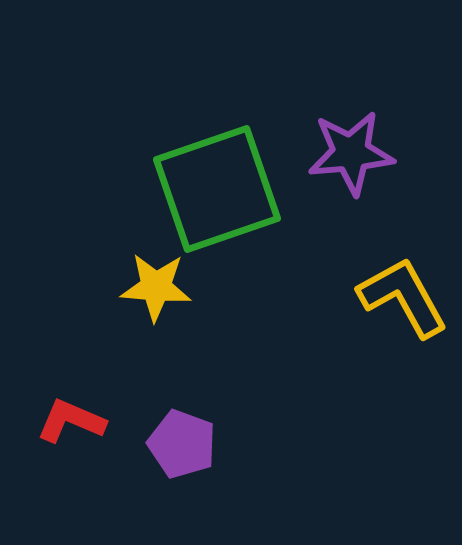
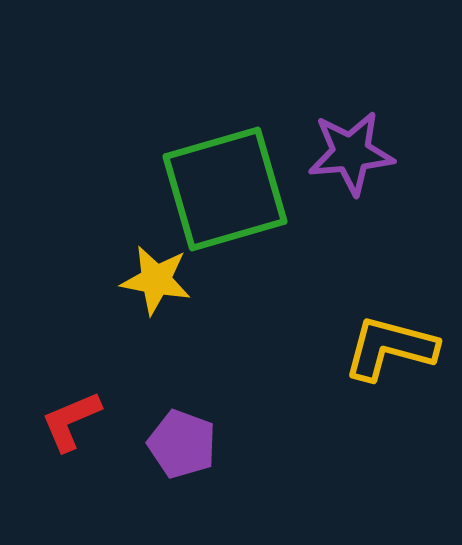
green square: moved 8 px right; rotated 3 degrees clockwise
yellow star: moved 7 px up; rotated 6 degrees clockwise
yellow L-shape: moved 13 px left, 51 px down; rotated 46 degrees counterclockwise
red L-shape: rotated 46 degrees counterclockwise
